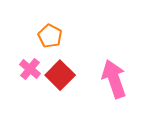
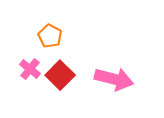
pink arrow: rotated 123 degrees clockwise
